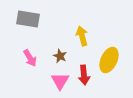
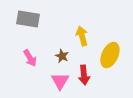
brown star: moved 2 px right
yellow ellipse: moved 1 px right, 5 px up
